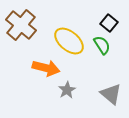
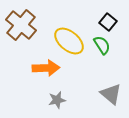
black square: moved 1 px left, 1 px up
orange arrow: rotated 16 degrees counterclockwise
gray star: moved 10 px left, 10 px down; rotated 18 degrees clockwise
